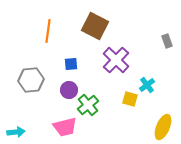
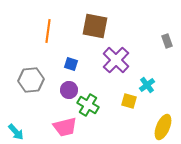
brown square: rotated 16 degrees counterclockwise
blue square: rotated 24 degrees clockwise
yellow square: moved 1 px left, 2 px down
green cross: rotated 20 degrees counterclockwise
cyan arrow: rotated 54 degrees clockwise
